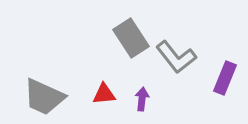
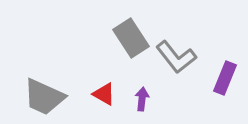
red triangle: rotated 35 degrees clockwise
